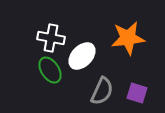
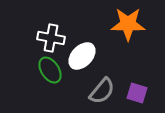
orange star: moved 14 px up; rotated 8 degrees clockwise
gray semicircle: rotated 16 degrees clockwise
